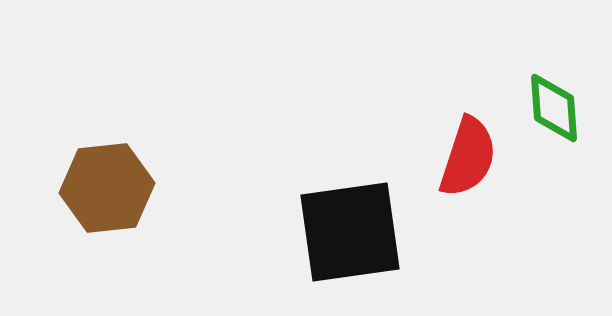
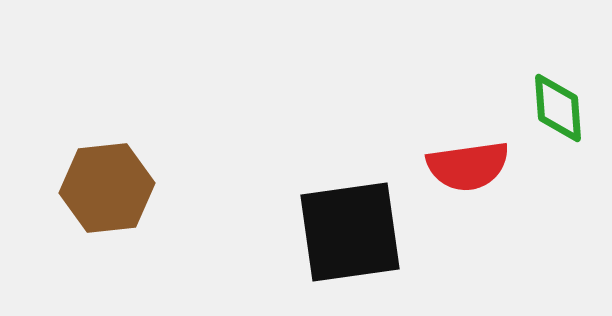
green diamond: moved 4 px right
red semicircle: moved 9 px down; rotated 64 degrees clockwise
